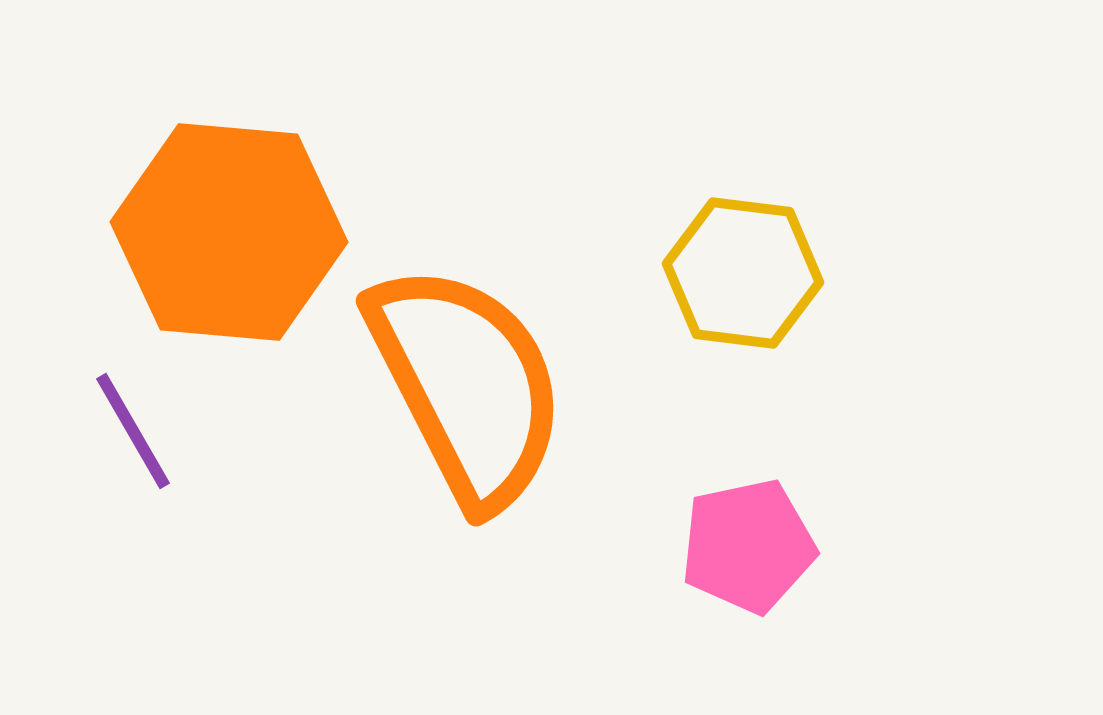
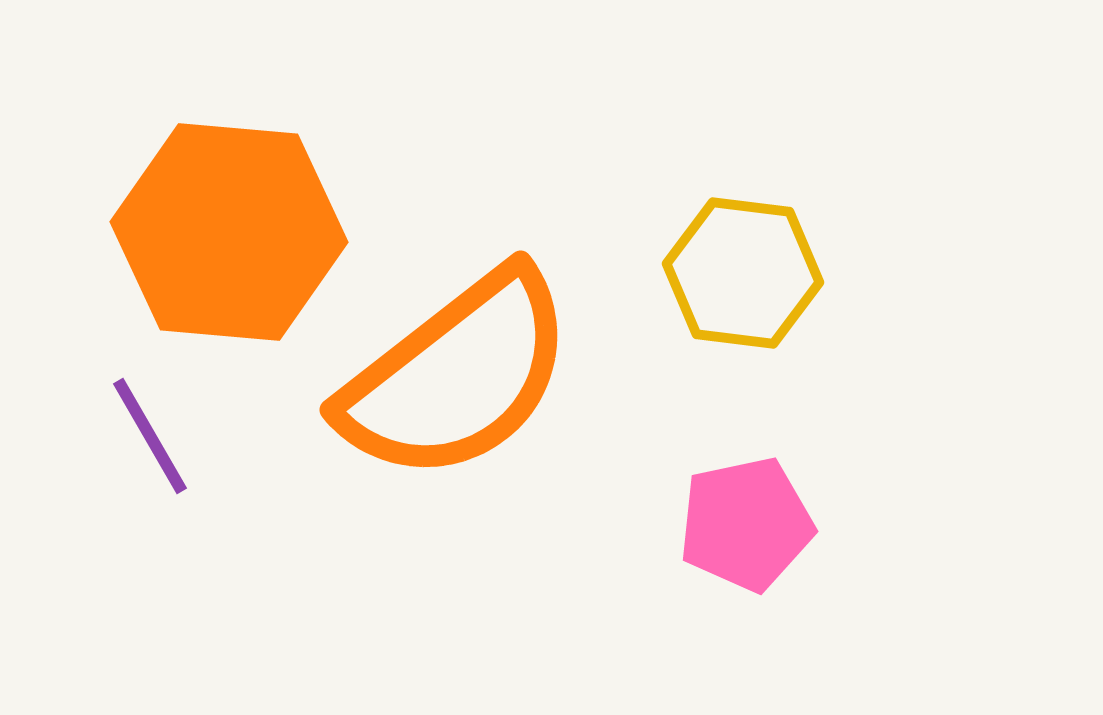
orange semicircle: moved 10 px left, 9 px up; rotated 79 degrees clockwise
purple line: moved 17 px right, 5 px down
pink pentagon: moved 2 px left, 22 px up
